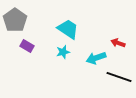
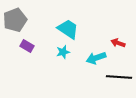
gray pentagon: rotated 15 degrees clockwise
black line: rotated 15 degrees counterclockwise
